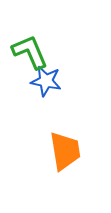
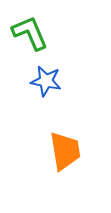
green L-shape: moved 19 px up
